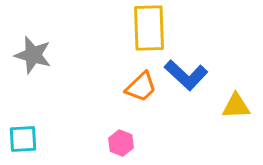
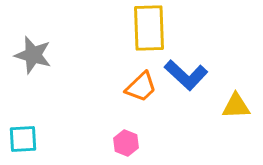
pink hexagon: moved 5 px right
